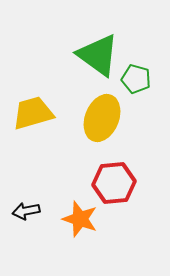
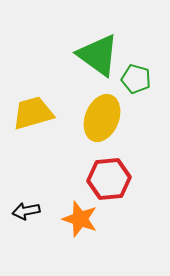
red hexagon: moved 5 px left, 4 px up
